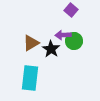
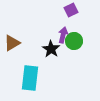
purple square: rotated 24 degrees clockwise
purple arrow: rotated 105 degrees clockwise
brown triangle: moved 19 px left
